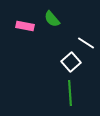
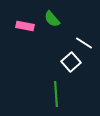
white line: moved 2 px left
green line: moved 14 px left, 1 px down
